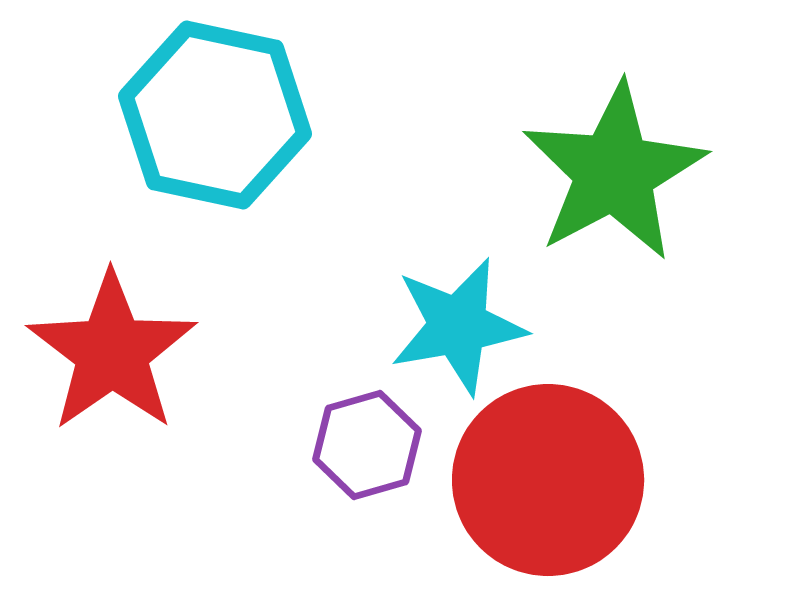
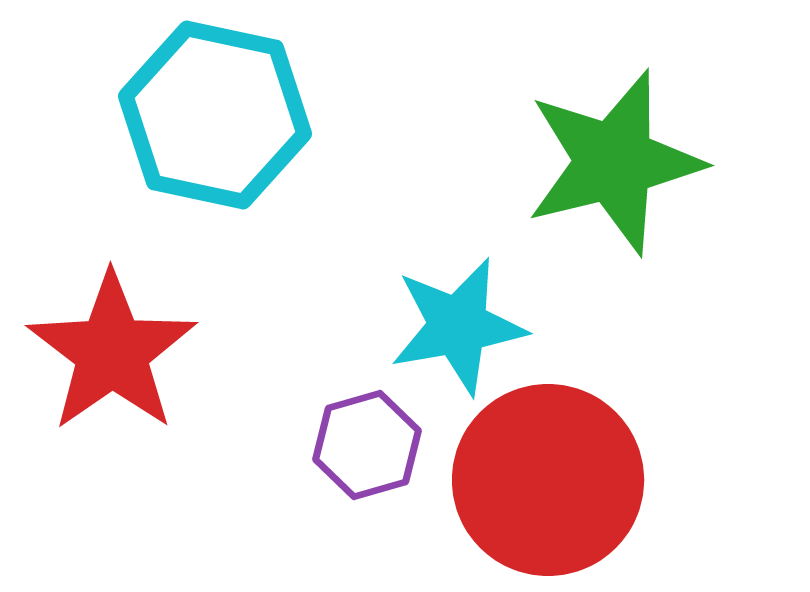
green star: moved 10 px up; rotated 14 degrees clockwise
